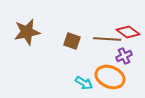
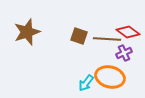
brown star: rotated 8 degrees counterclockwise
brown square: moved 7 px right, 5 px up
purple cross: moved 3 px up
orange ellipse: rotated 8 degrees counterclockwise
cyan arrow: moved 2 px right; rotated 96 degrees clockwise
